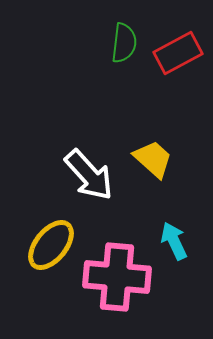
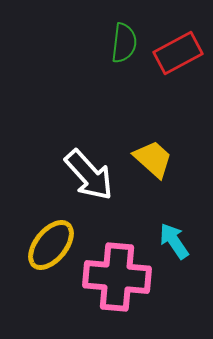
cyan arrow: rotated 9 degrees counterclockwise
